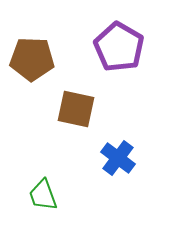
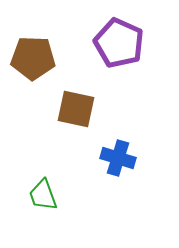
purple pentagon: moved 4 px up; rotated 6 degrees counterclockwise
brown pentagon: moved 1 px right, 1 px up
blue cross: rotated 20 degrees counterclockwise
